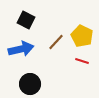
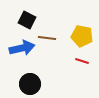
black square: moved 1 px right
yellow pentagon: rotated 15 degrees counterclockwise
brown line: moved 9 px left, 4 px up; rotated 54 degrees clockwise
blue arrow: moved 1 px right, 1 px up
